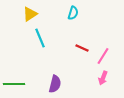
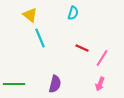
yellow triangle: moved 1 px down; rotated 49 degrees counterclockwise
pink line: moved 1 px left, 2 px down
pink arrow: moved 3 px left, 6 px down
